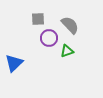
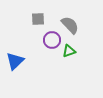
purple circle: moved 3 px right, 2 px down
green triangle: moved 2 px right
blue triangle: moved 1 px right, 2 px up
